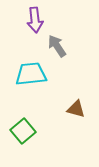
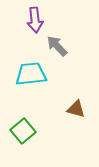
gray arrow: rotated 10 degrees counterclockwise
